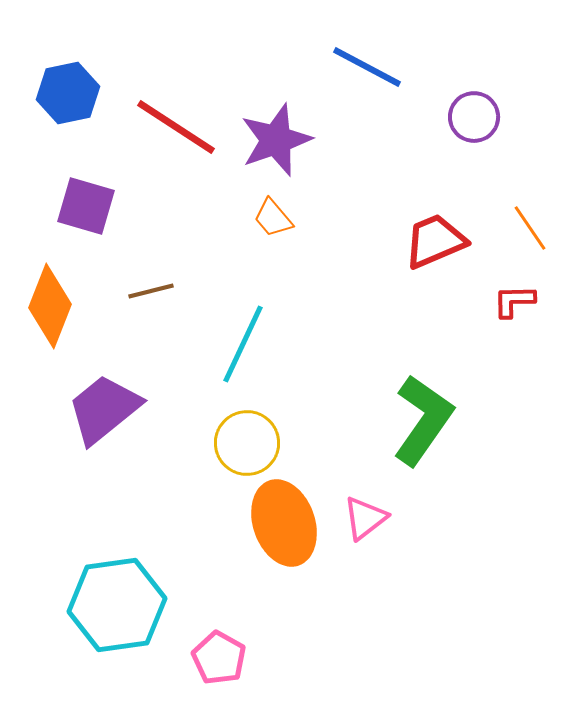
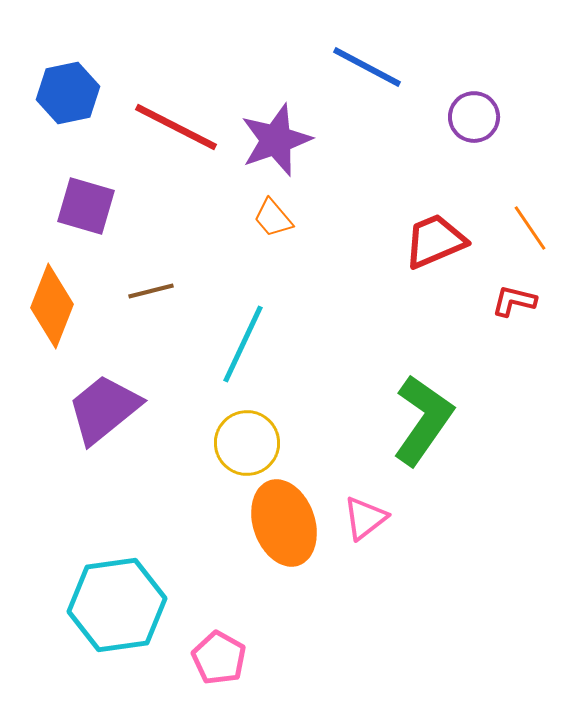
red line: rotated 6 degrees counterclockwise
red L-shape: rotated 15 degrees clockwise
orange diamond: moved 2 px right
